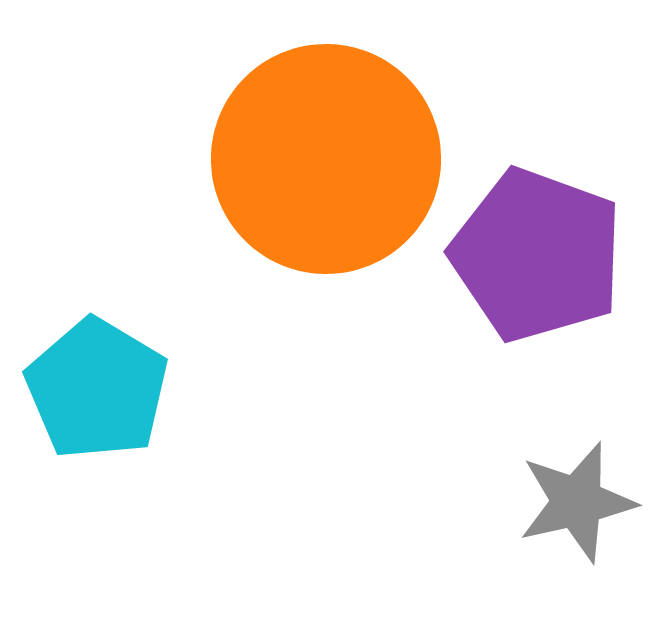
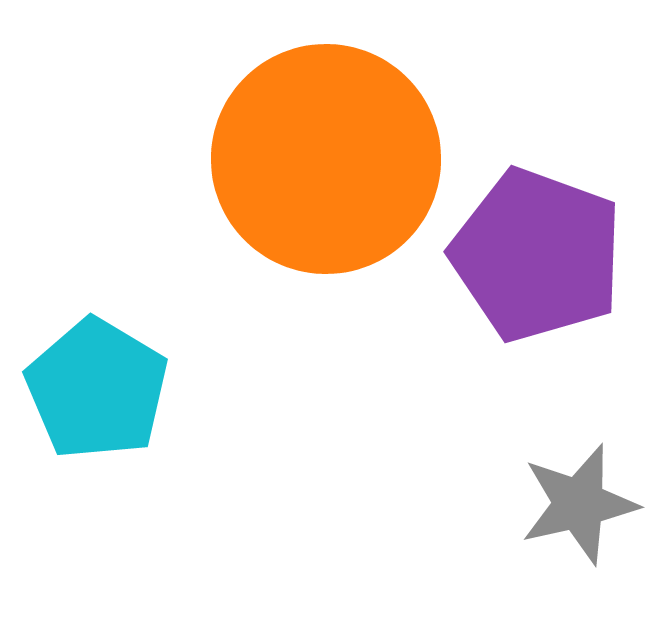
gray star: moved 2 px right, 2 px down
